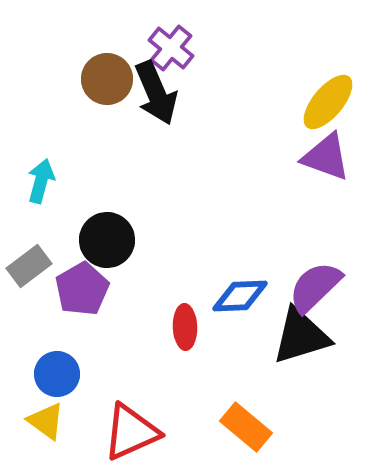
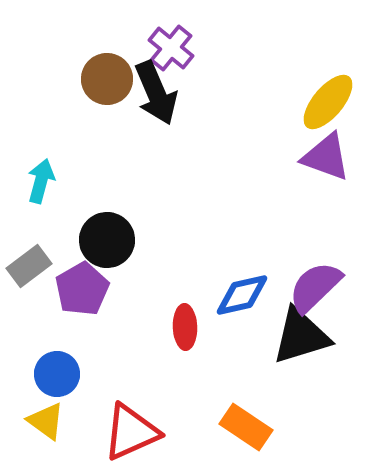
blue diamond: moved 2 px right, 1 px up; rotated 10 degrees counterclockwise
orange rectangle: rotated 6 degrees counterclockwise
